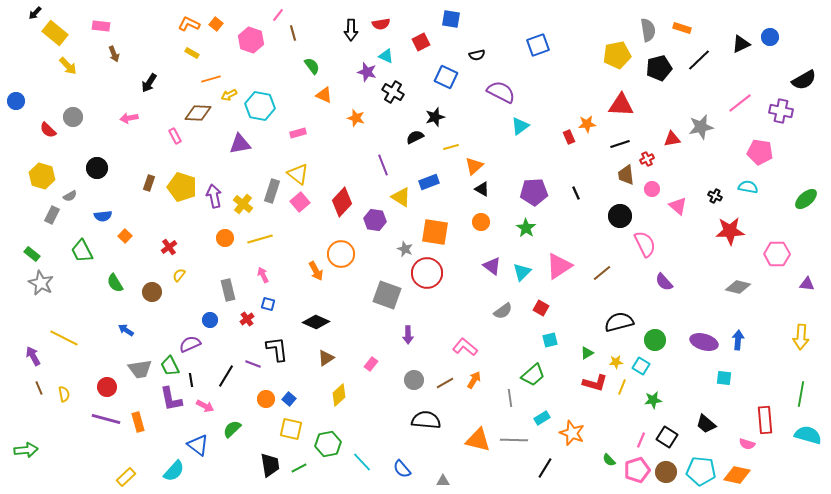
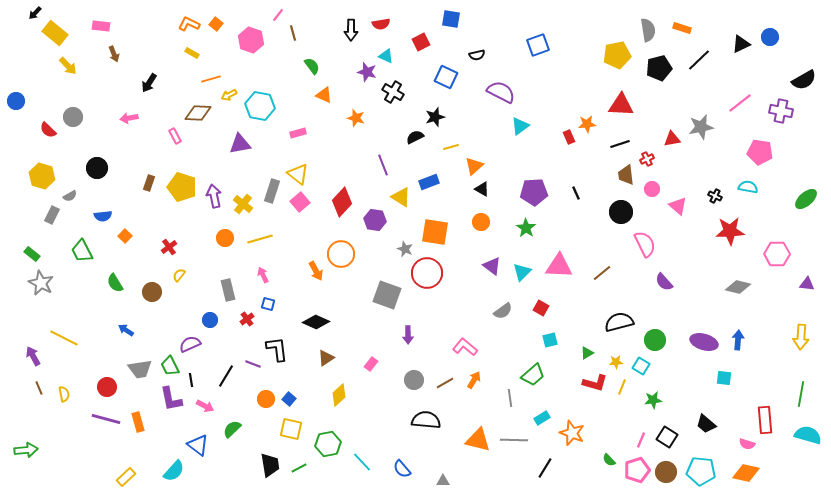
black circle at (620, 216): moved 1 px right, 4 px up
pink triangle at (559, 266): rotated 36 degrees clockwise
orange diamond at (737, 475): moved 9 px right, 2 px up
